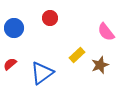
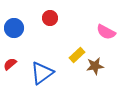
pink semicircle: rotated 24 degrees counterclockwise
brown star: moved 5 px left, 1 px down; rotated 12 degrees clockwise
